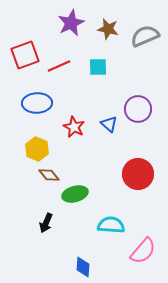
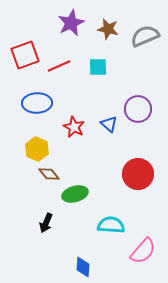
brown diamond: moved 1 px up
